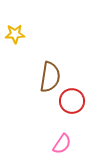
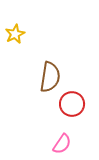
yellow star: rotated 24 degrees counterclockwise
red circle: moved 3 px down
